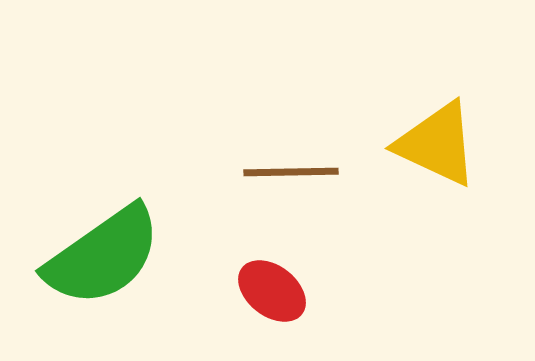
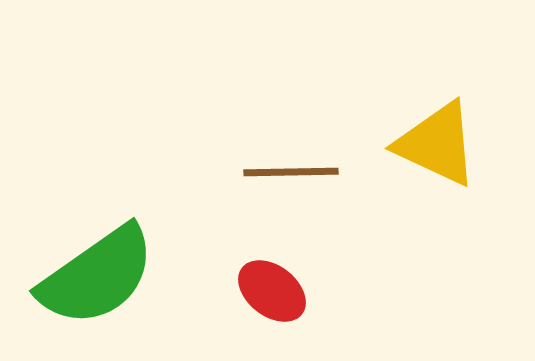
green semicircle: moved 6 px left, 20 px down
